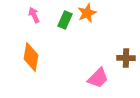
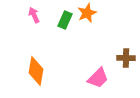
orange diamond: moved 5 px right, 14 px down
